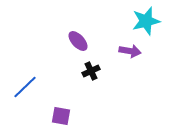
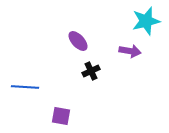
blue line: rotated 48 degrees clockwise
